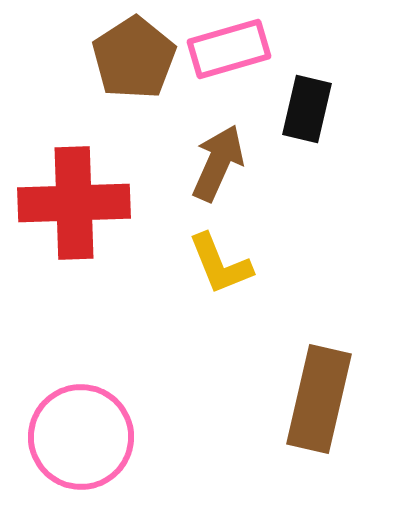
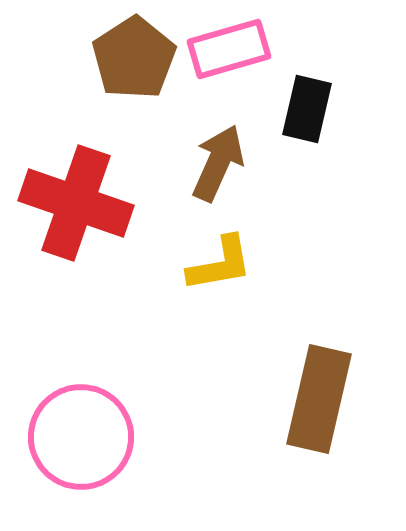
red cross: moved 2 px right; rotated 21 degrees clockwise
yellow L-shape: rotated 78 degrees counterclockwise
